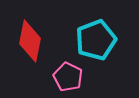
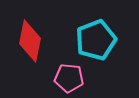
pink pentagon: moved 1 px right, 1 px down; rotated 20 degrees counterclockwise
